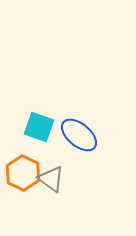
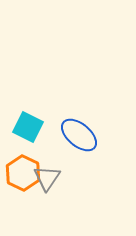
cyan square: moved 11 px left; rotated 8 degrees clockwise
gray triangle: moved 4 px left, 1 px up; rotated 28 degrees clockwise
